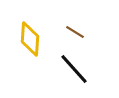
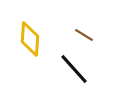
brown line: moved 9 px right, 3 px down
